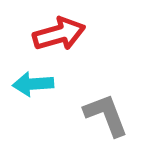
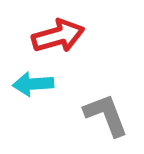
red arrow: moved 1 px left, 2 px down
